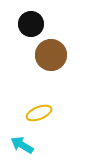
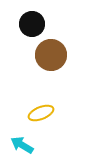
black circle: moved 1 px right
yellow ellipse: moved 2 px right
